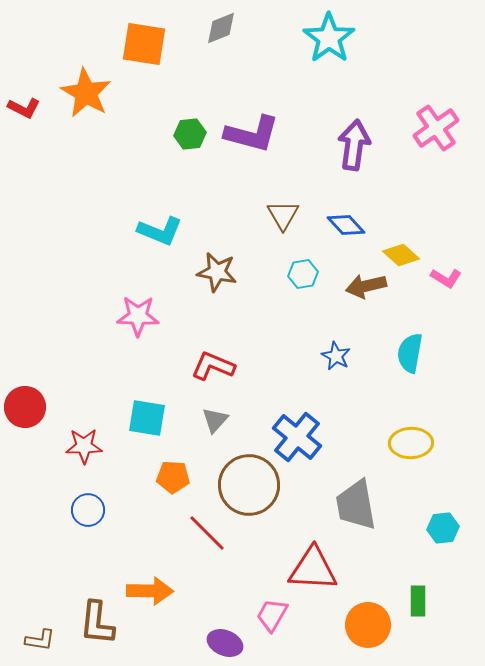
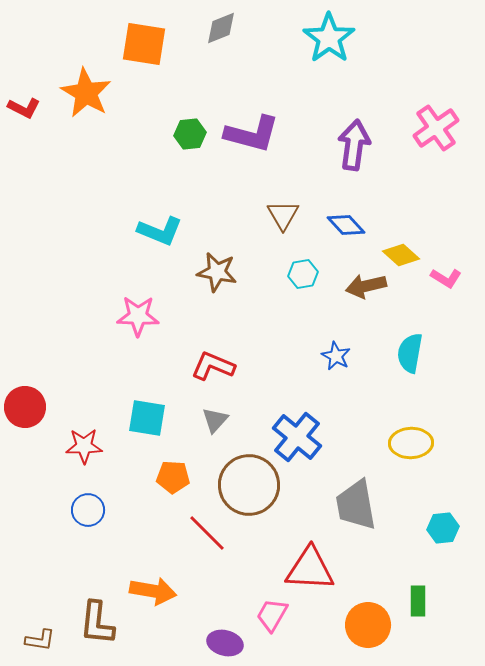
red triangle at (313, 569): moved 3 px left
orange arrow at (150, 591): moved 3 px right; rotated 9 degrees clockwise
purple ellipse at (225, 643): rotated 8 degrees counterclockwise
